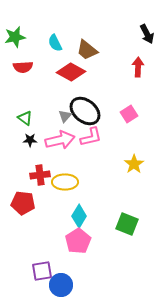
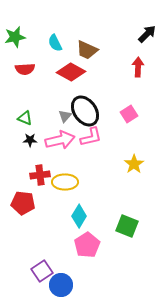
black arrow: rotated 108 degrees counterclockwise
brown trapezoid: rotated 15 degrees counterclockwise
red semicircle: moved 2 px right, 2 px down
black ellipse: rotated 16 degrees clockwise
green triangle: rotated 14 degrees counterclockwise
green square: moved 2 px down
pink pentagon: moved 9 px right, 4 px down
purple square: rotated 25 degrees counterclockwise
